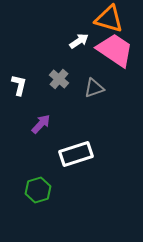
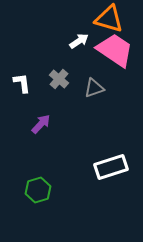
white L-shape: moved 3 px right, 2 px up; rotated 20 degrees counterclockwise
white rectangle: moved 35 px right, 13 px down
